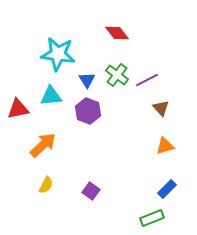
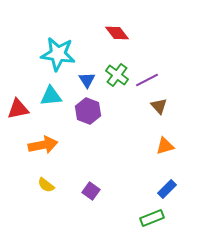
brown triangle: moved 2 px left, 2 px up
orange arrow: rotated 32 degrees clockwise
yellow semicircle: rotated 102 degrees clockwise
